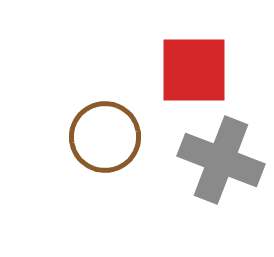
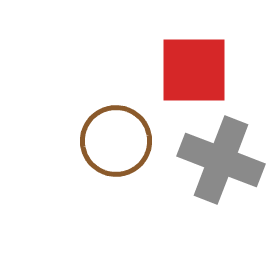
brown circle: moved 11 px right, 4 px down
